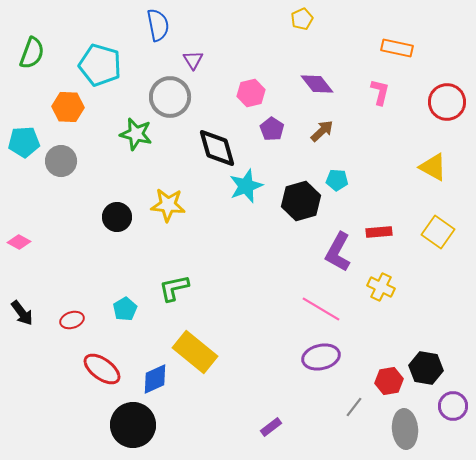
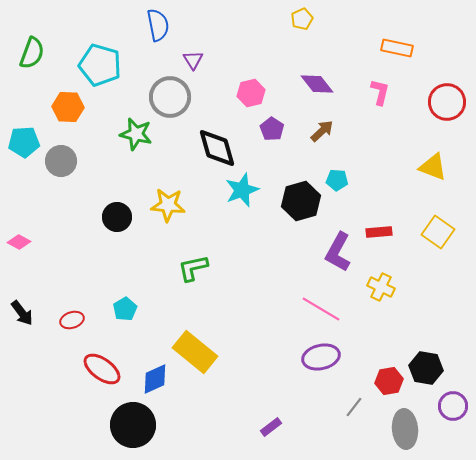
yellow triangle at (433, 167): rotated 8 degrees counterclockwise
cyan star at (246, 186): moved 4 px left, 4 px down
green L-shape at (174, 288): moved 19 px right, 20 px up
